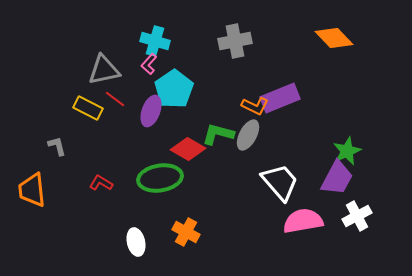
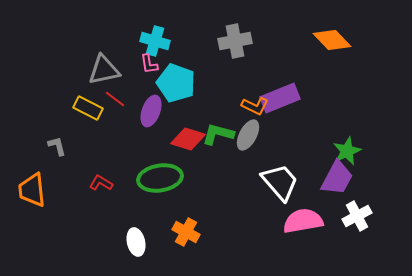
orange diamond: moved 2 px left, 2 px down
pink L-shape: rotated 50 degrees counterclockwise
cyan pentagon: moved 2 px right, 6 px up; rotated 18 degrees counterclockwise
red diamond: moved 10 px up; rotated 12 degrees counterclockwise
